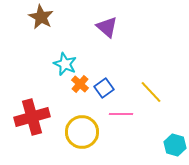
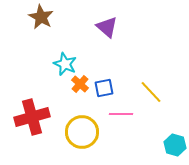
blue square: rotated 24 degrees clockwise
